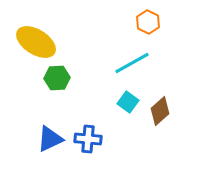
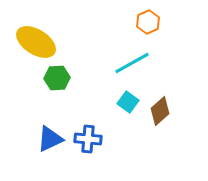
orange hexagon: rotated 10 degrees clockwise
